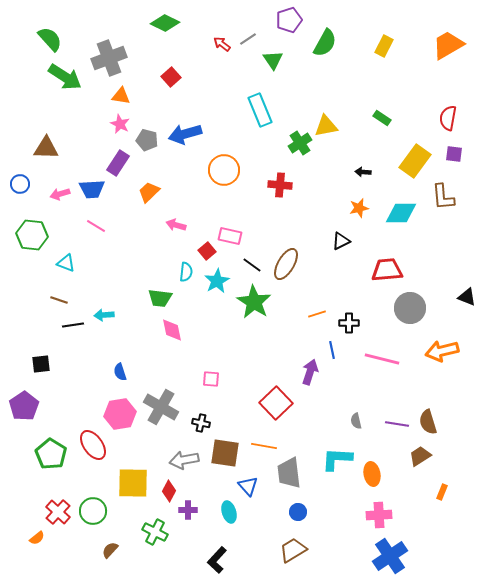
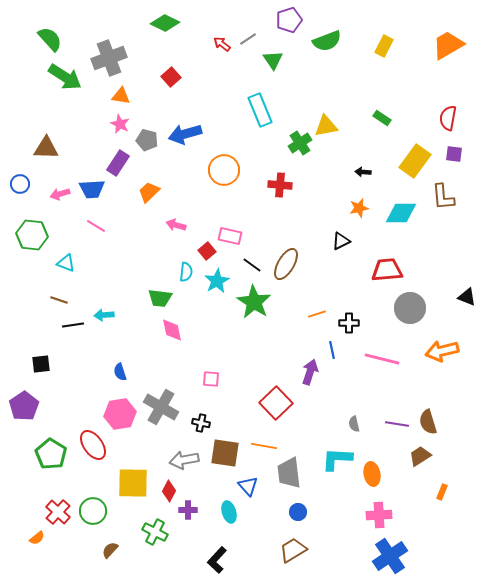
green semicircle at (325, 43): moved 2 px right, 2 px up; rotated 40 degrees clockwise
gray semicircle at (356, 421): moved 2 px left, 3 px down
